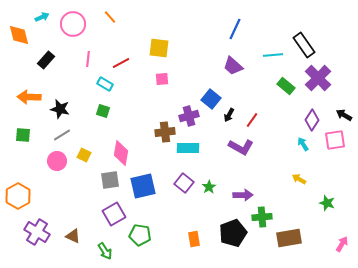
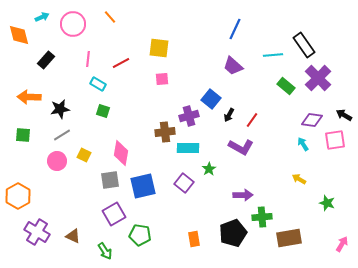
cyan rectangle at (105, 84): moved 7 px left
black star at (60, 109): rotated 24 degrees counterclockwise
purple diamond at (312, 120): rotated 65 degrees clockwise
green star at (209, 187): moved 18 px up
